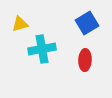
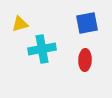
blue square: rotated 20 degrees clockwise
